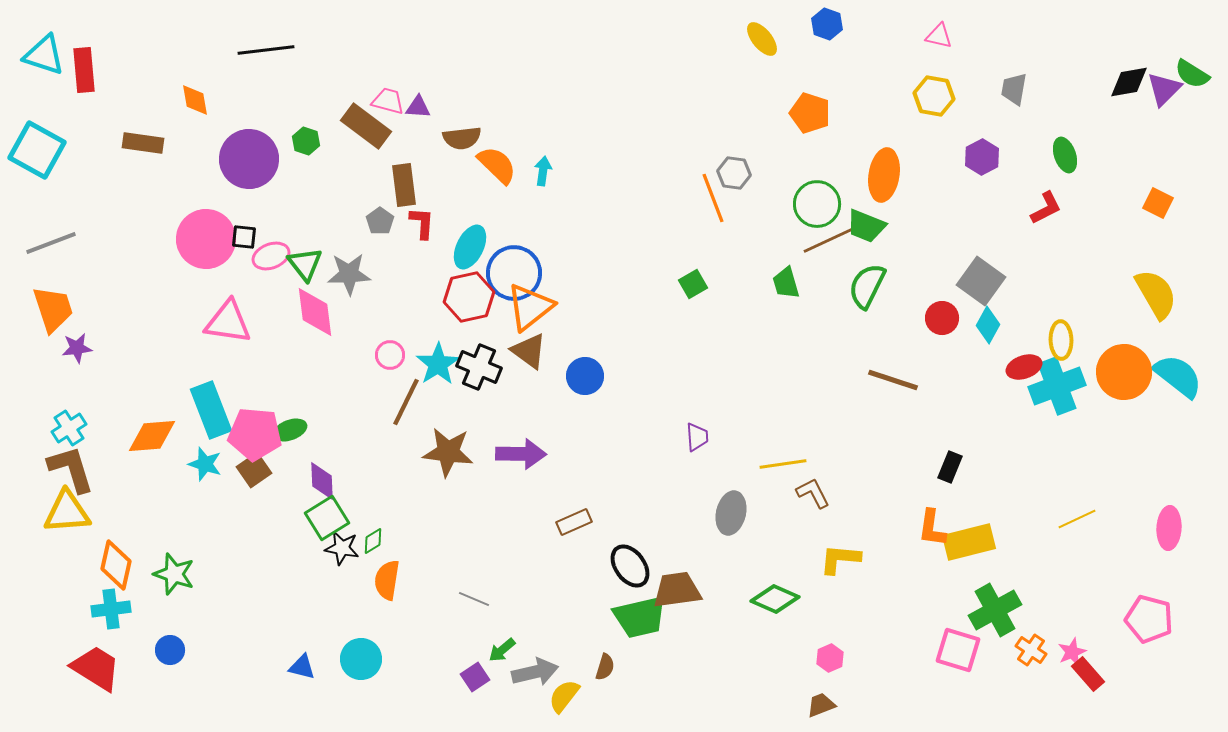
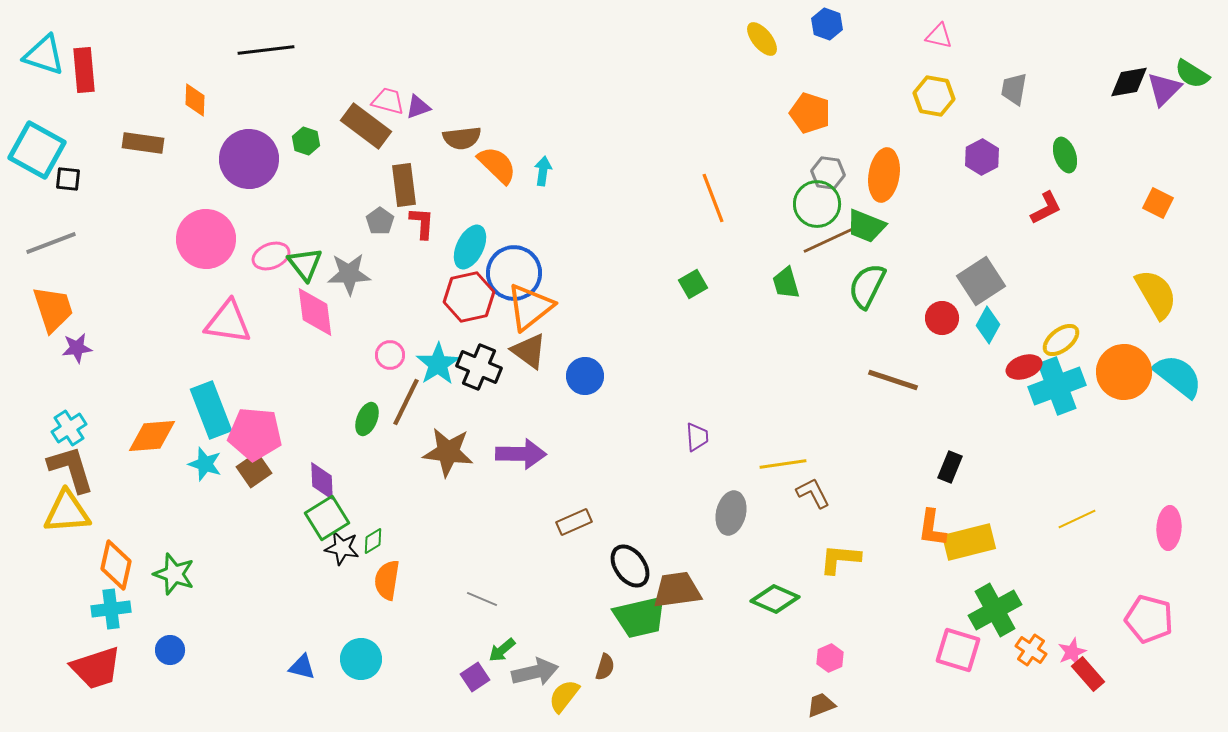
orange diamond at (195, 100): rotated 12 degrees clockwise
purple triangle at (418, 107): rotated 24 degrees counterclockwise
gray hexagon at (734, 173): moved 94 px right
black square at (244, 237): moved 176 px left, 58 px up
gray square at (981, 281): rotated 21 degrees clockwise
yellow ellipse at (1061, 340): rotated 54 degrees clockwise
green ellipse at (290, 430): moved 77 px right, 11 px up; rotated 48 degrees counterclockwise
gray line at (474, 599): moved 8 px right
red trapezoid at (96, 668): rotated 130 degrees clockwise
